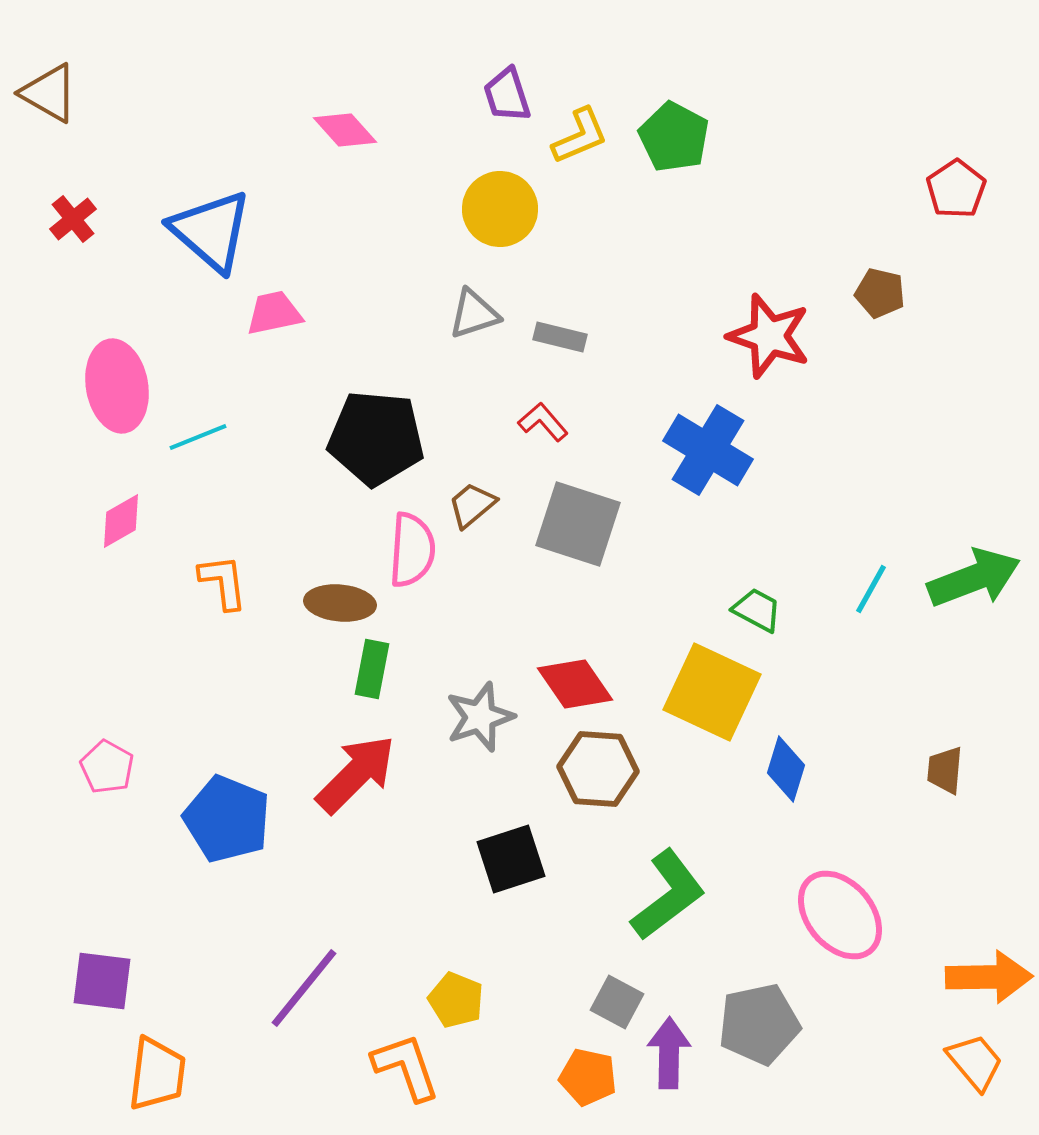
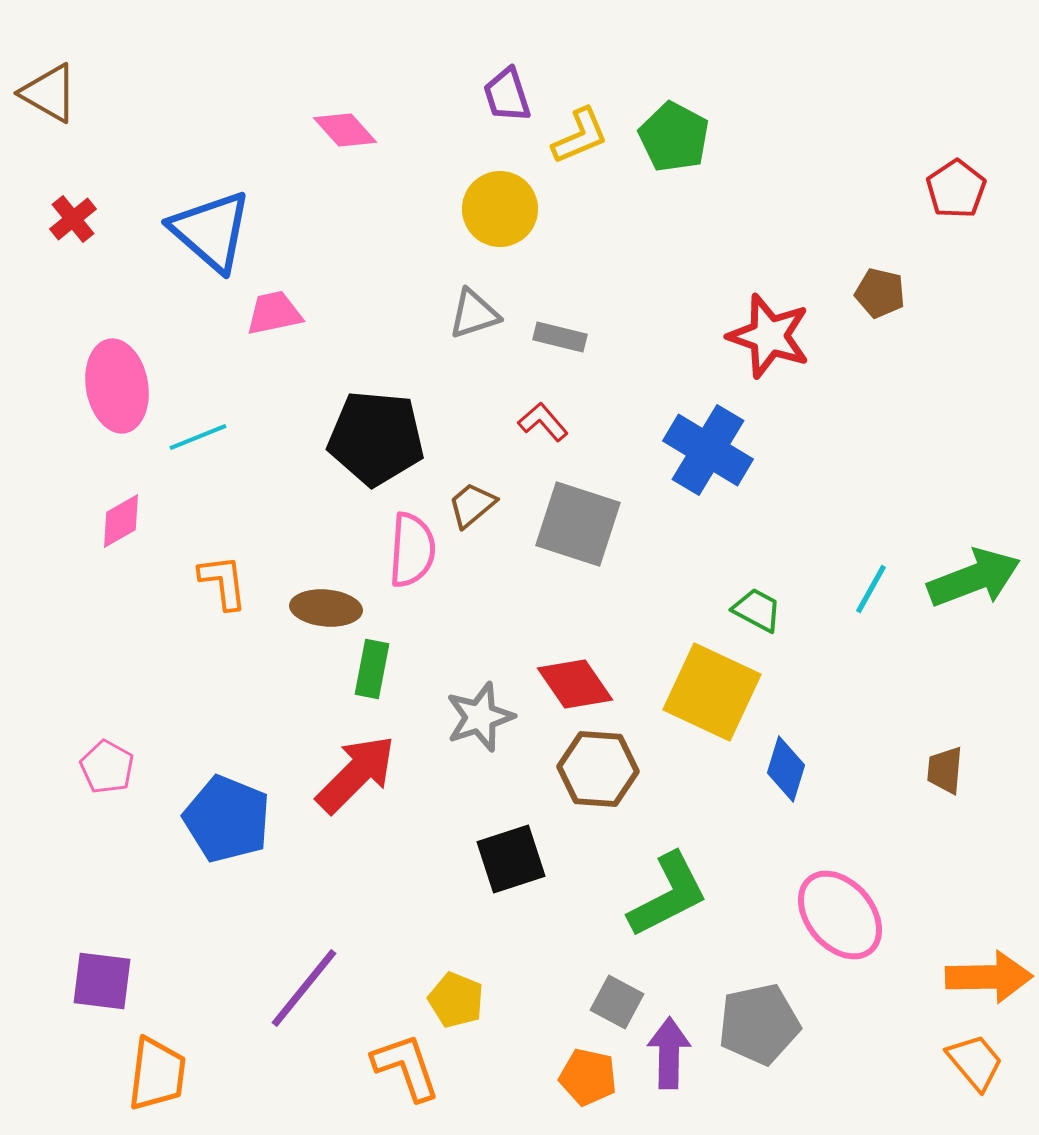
brown ellipse at (340, 603): moved 14 px left, 5 px down
green L-shape at (668, 895): rotated 10 degrees clockwise
